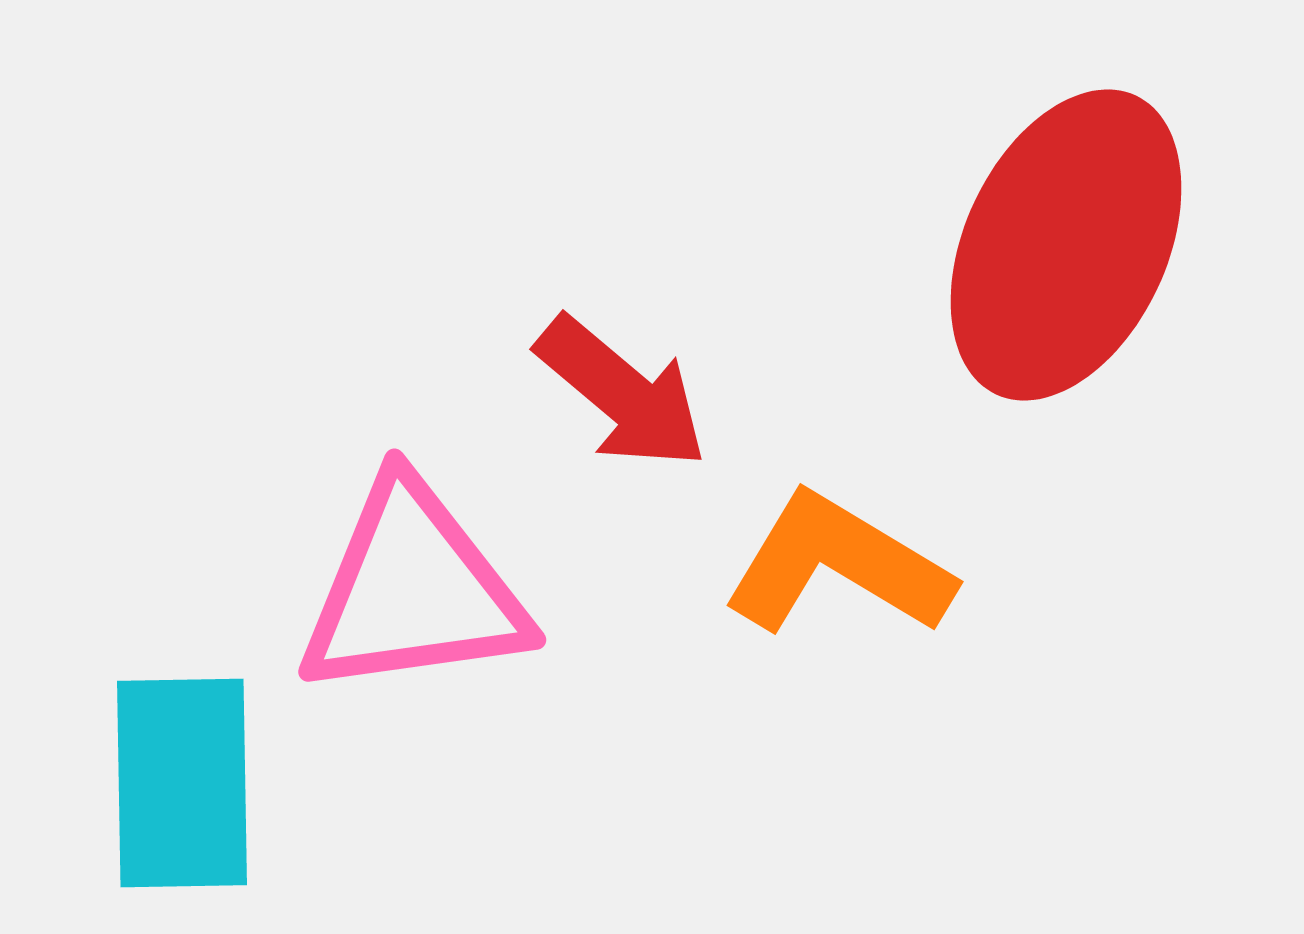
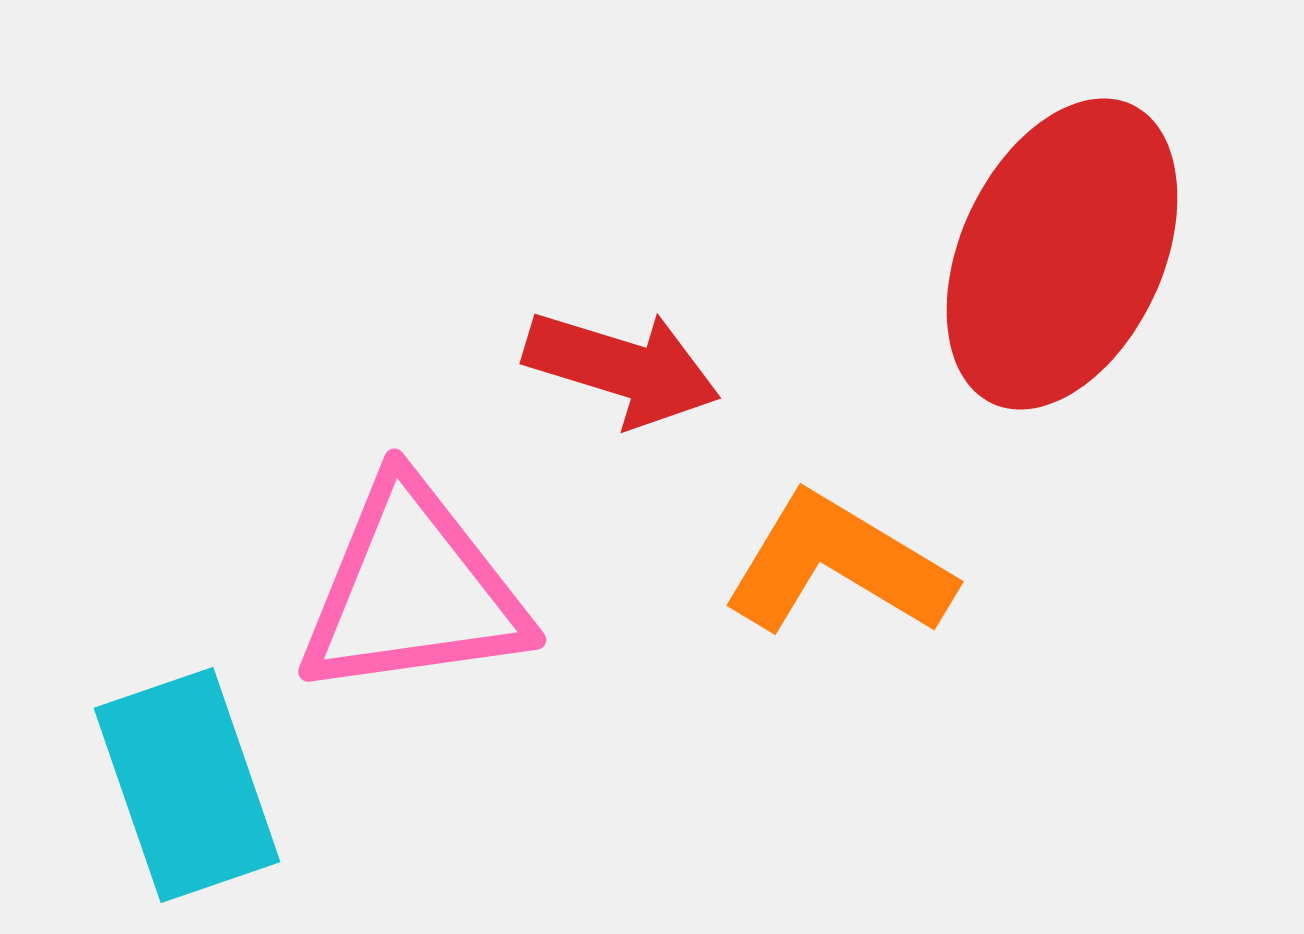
red ellipse: moved 4 px left, 9 px down
red arrow: moved 25 px up; rotated 23 degrees counterclockwise
cyan rectangle: moved 5 px right, 2 px down; rotated 18 degrees counterclockwise
